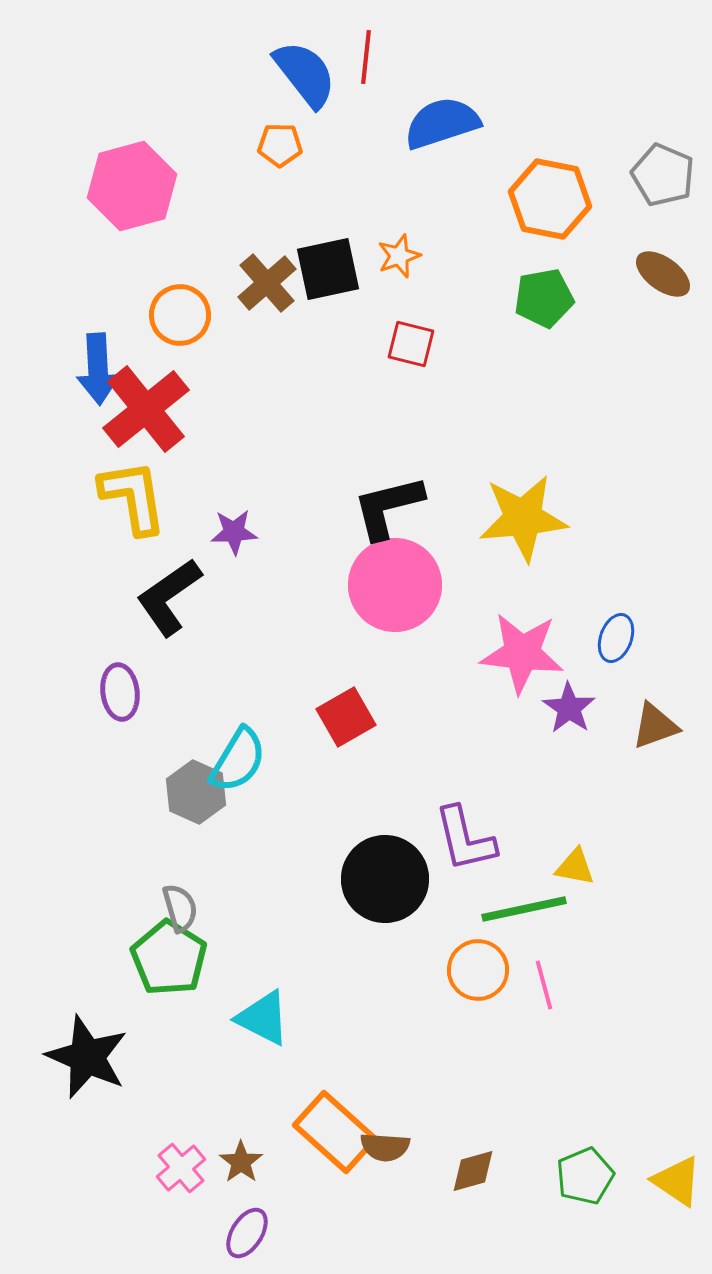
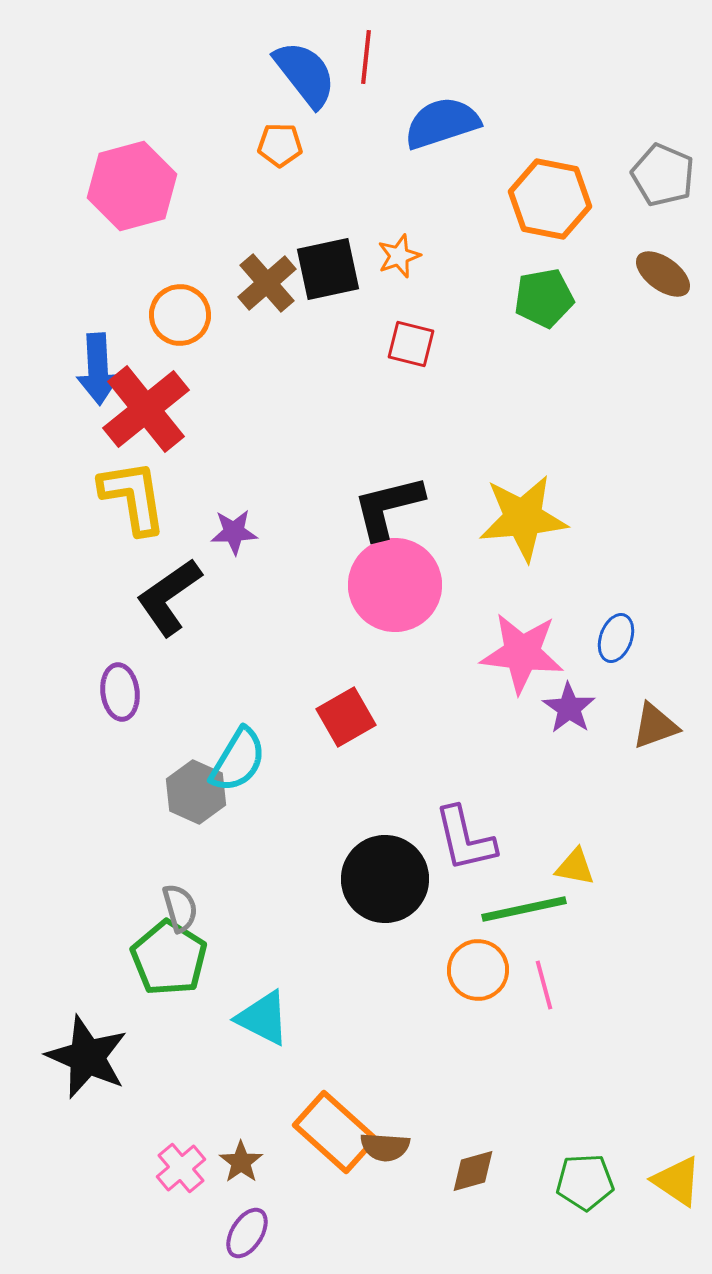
green pentagon at (585, 1176): moved 6 px down; rotated 20 degrees clockwise
